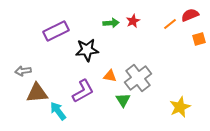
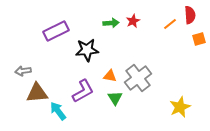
red semicircle: rotated 108 degrees clockwise
green triangle: moved 8 px left, 2 px up
